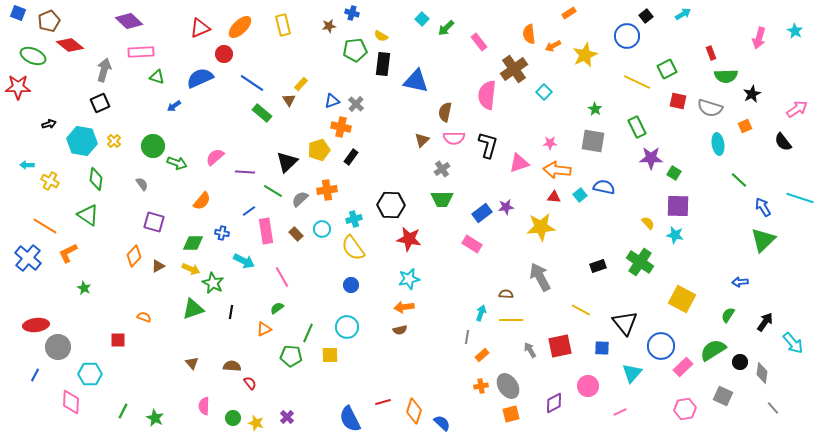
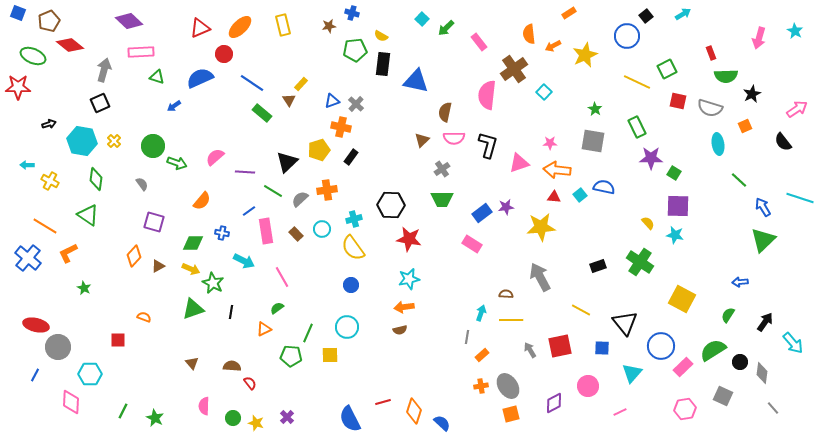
red ellipse at (36, 325): rotated 20 degrees clockwise
